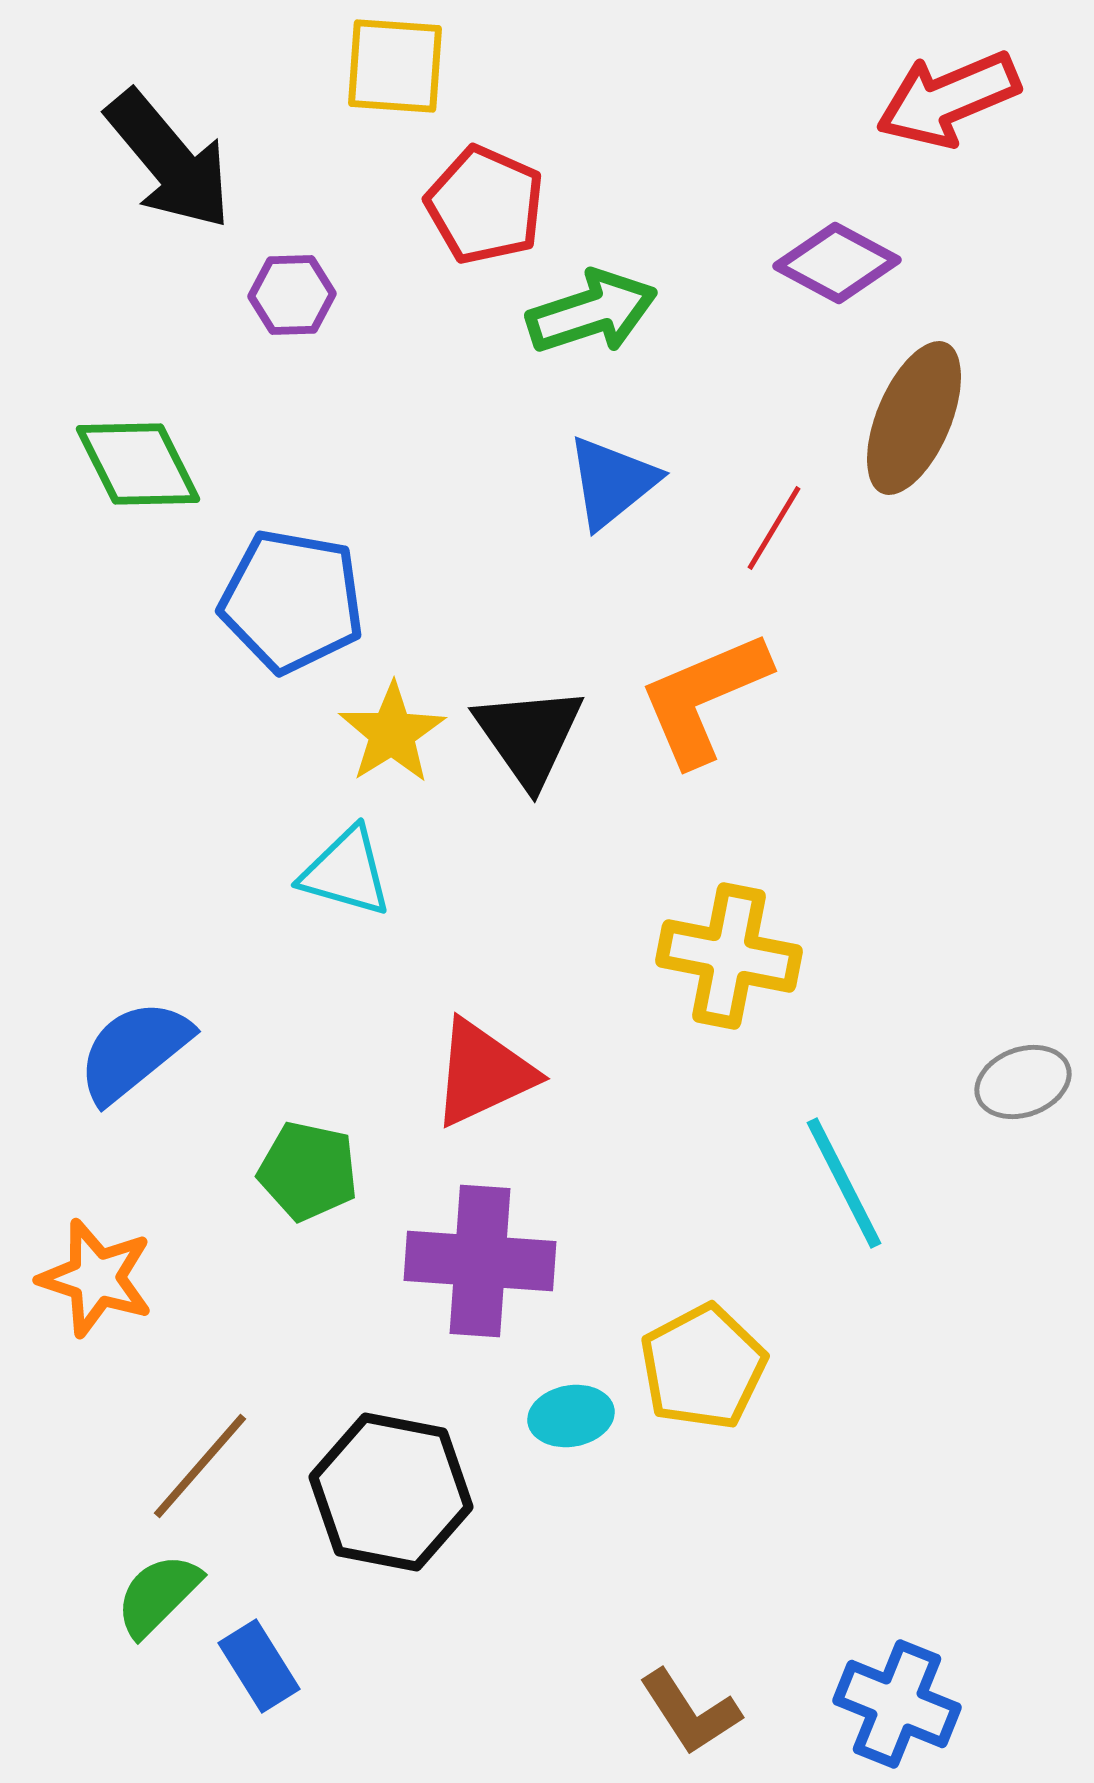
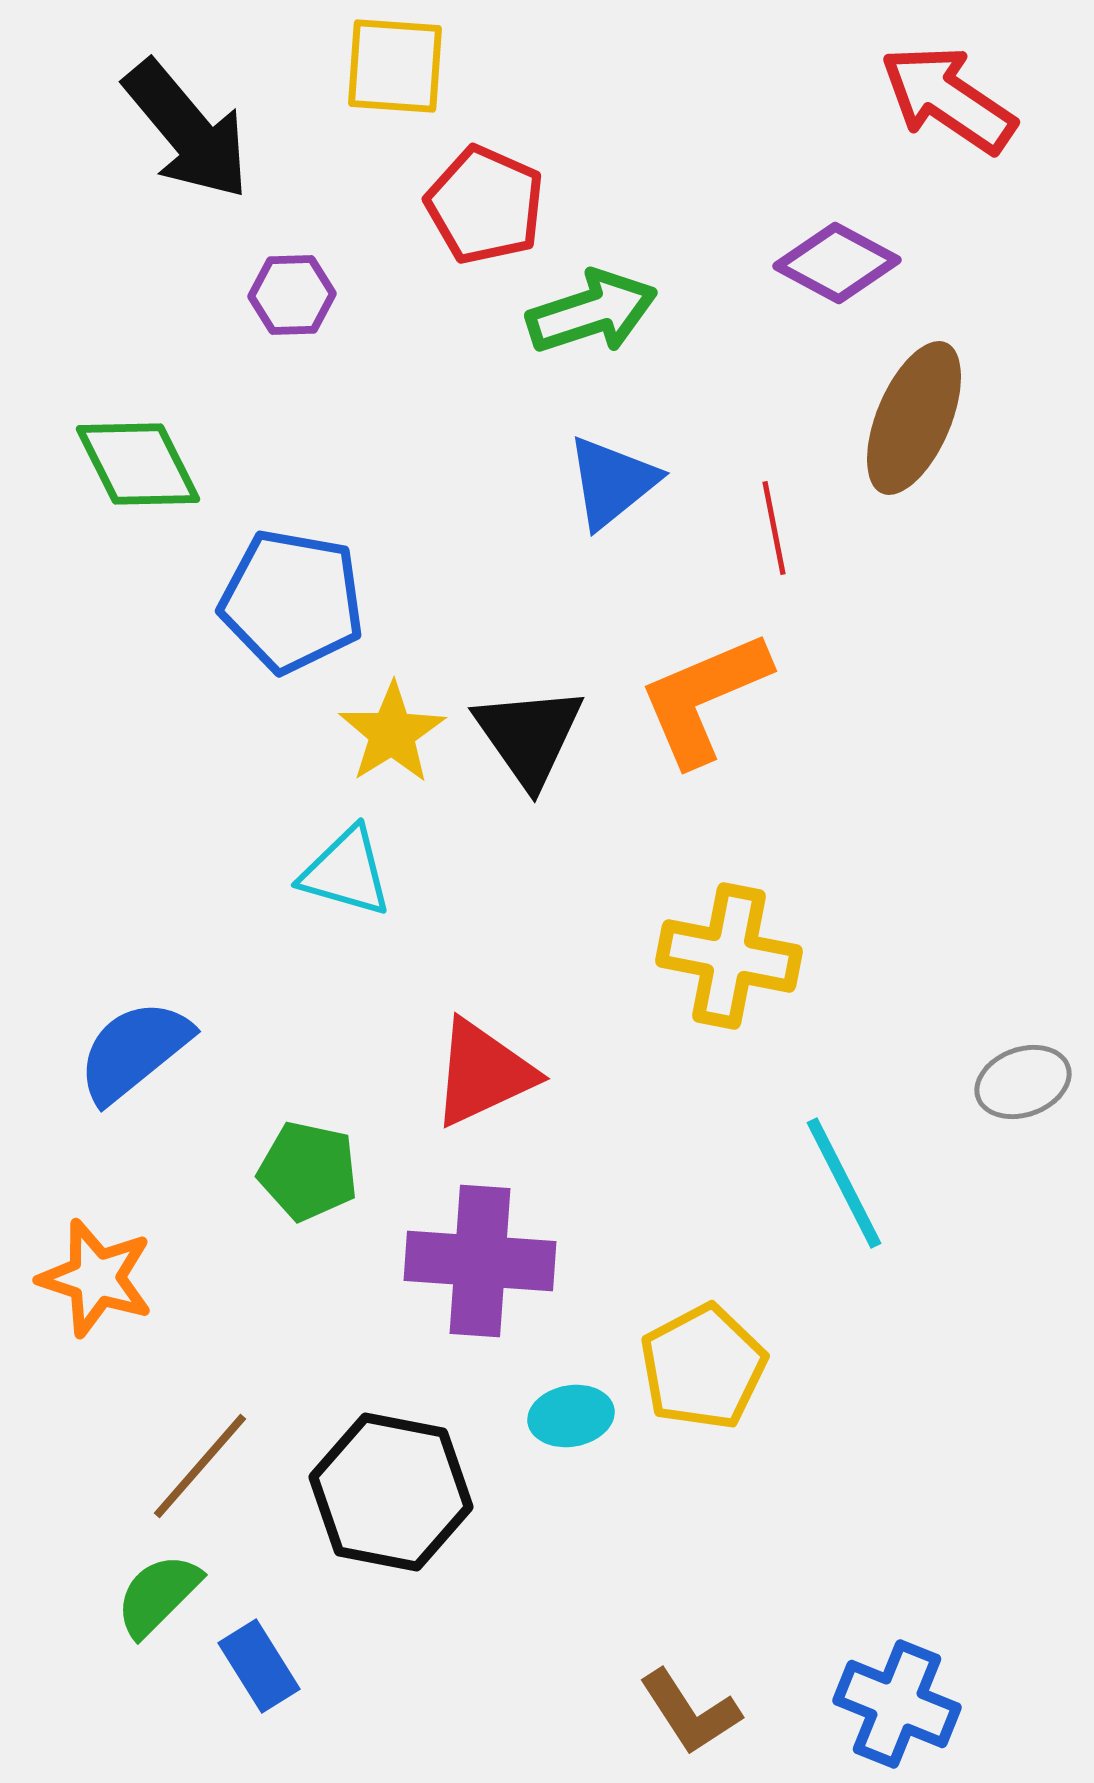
red arrow: rotated 57 degrees clockwise
black arrow: moved 18 px right, 30 px up
red line: rotated 42 degrees counterclockwise
